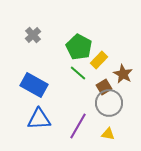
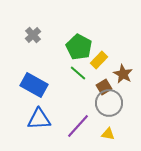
purple line: rotated 12 degrees clockwise
